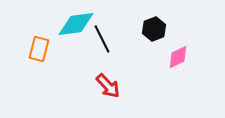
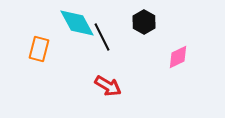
cyan diamond: moved 1 px right, 1 px up; rotated 69 degrees clockwise
black hexagon: moved 10 px left, 7 px up; rotated 10 degrees counterclockwise
black line: moved 2 px up
red arrow: rotated 16 degrees counterclockwise
